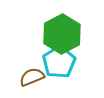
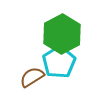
brown semicircle: rotated 10 degrees counterclockwise
